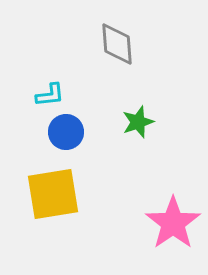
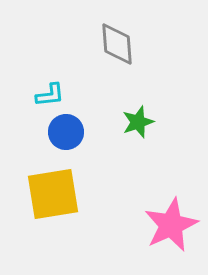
pink star: moved 2 px left, 2 px down; rotated 10 degrees clockwise
